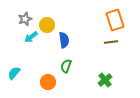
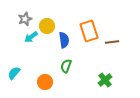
orange rectangle: moved 26 px left, 11 px down
yellow circle: moved 1 px down
brown line: moved 1 px right
orange circle: moved 3 px left
